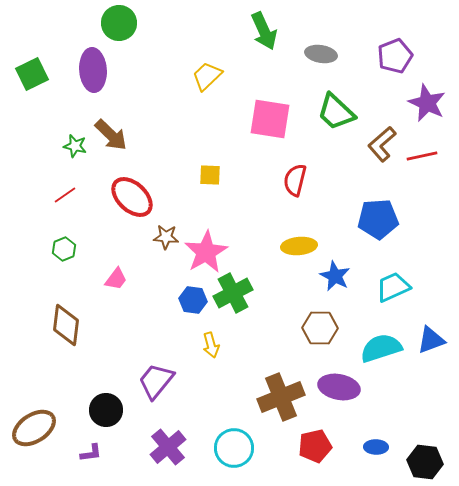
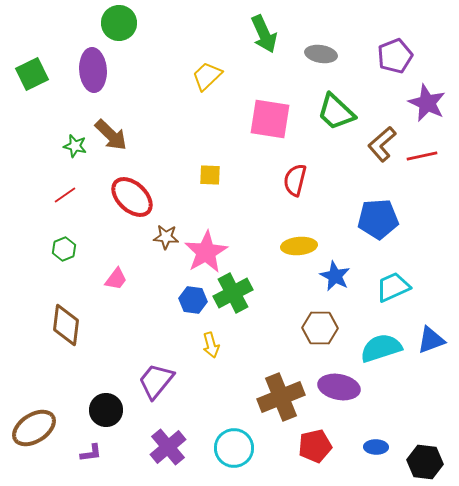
green arrow at (264, 31): moved 3 px down
